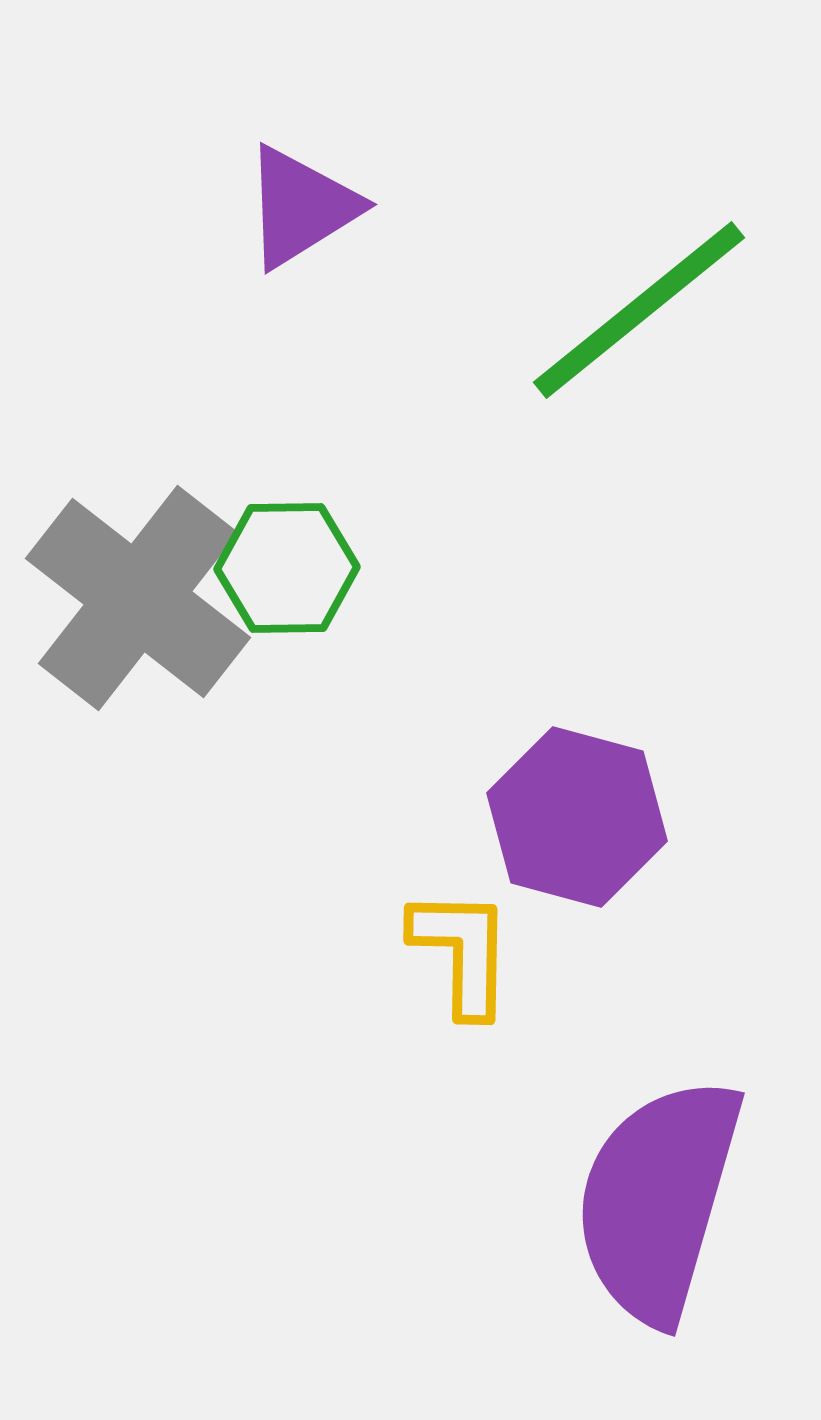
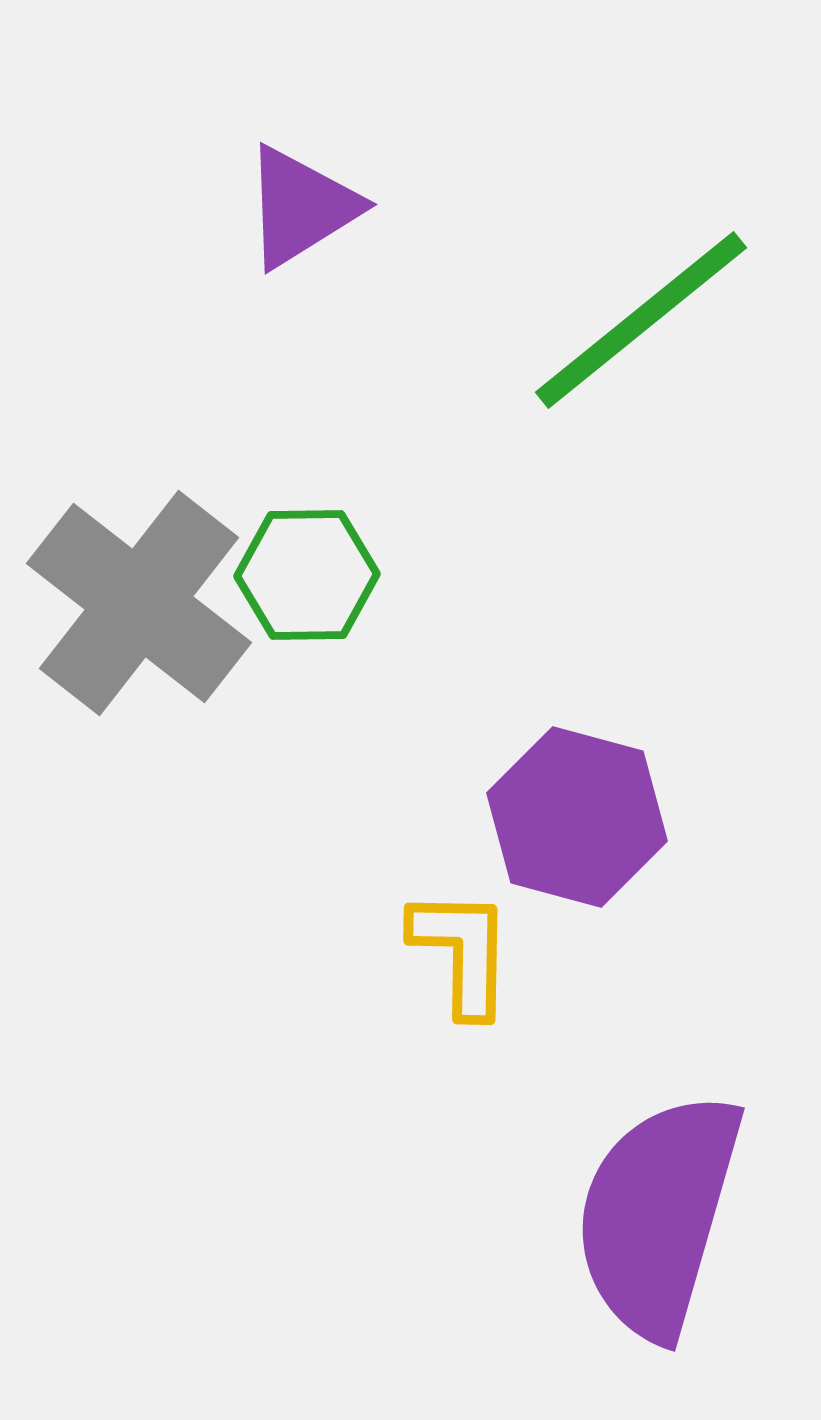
green line: moved 2 px right, 10 px down
green hexagon: moved 20 px right, 7 px down
gray cross: moved 1 px right, 5 px down
purple semicircle: moved 15 px down
